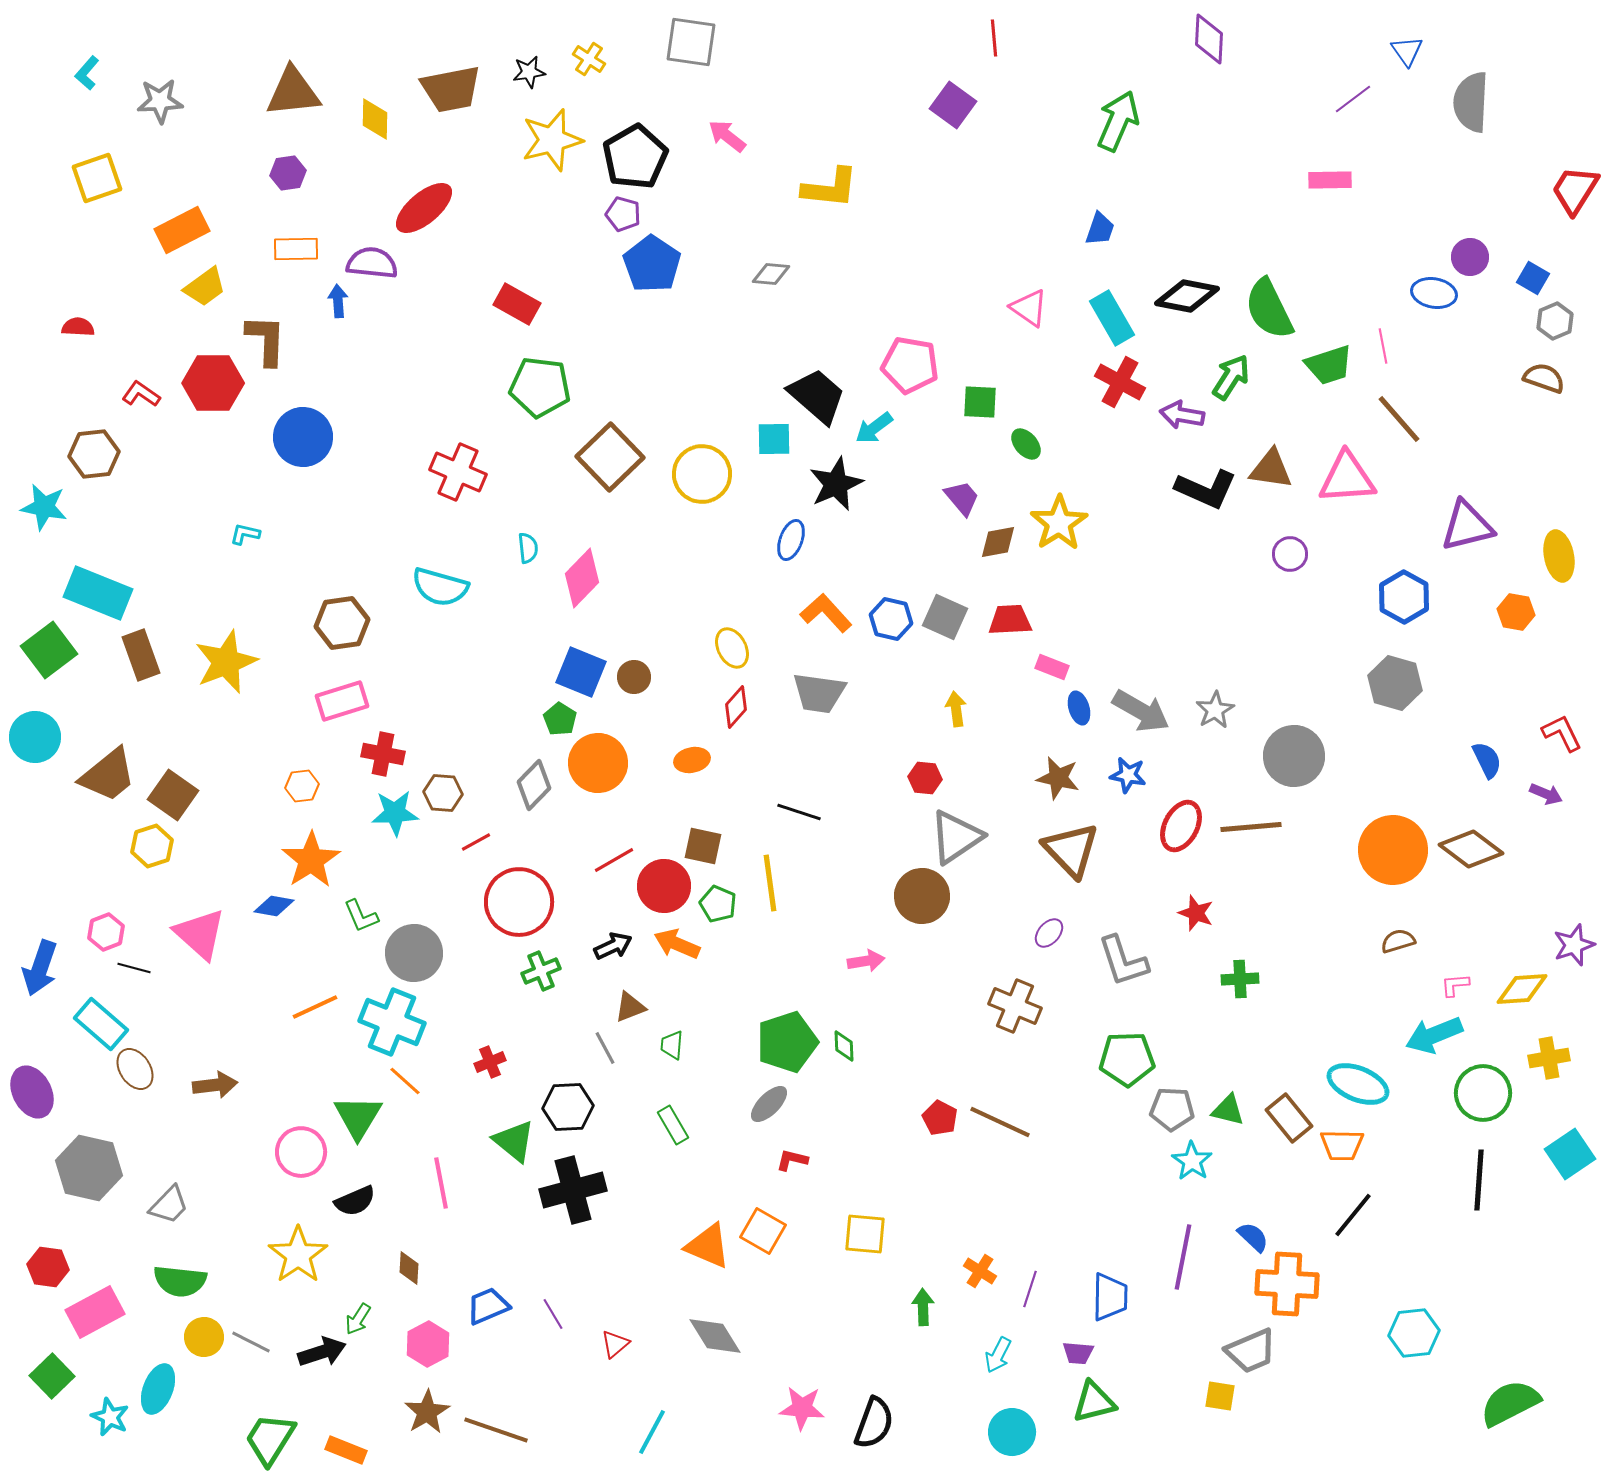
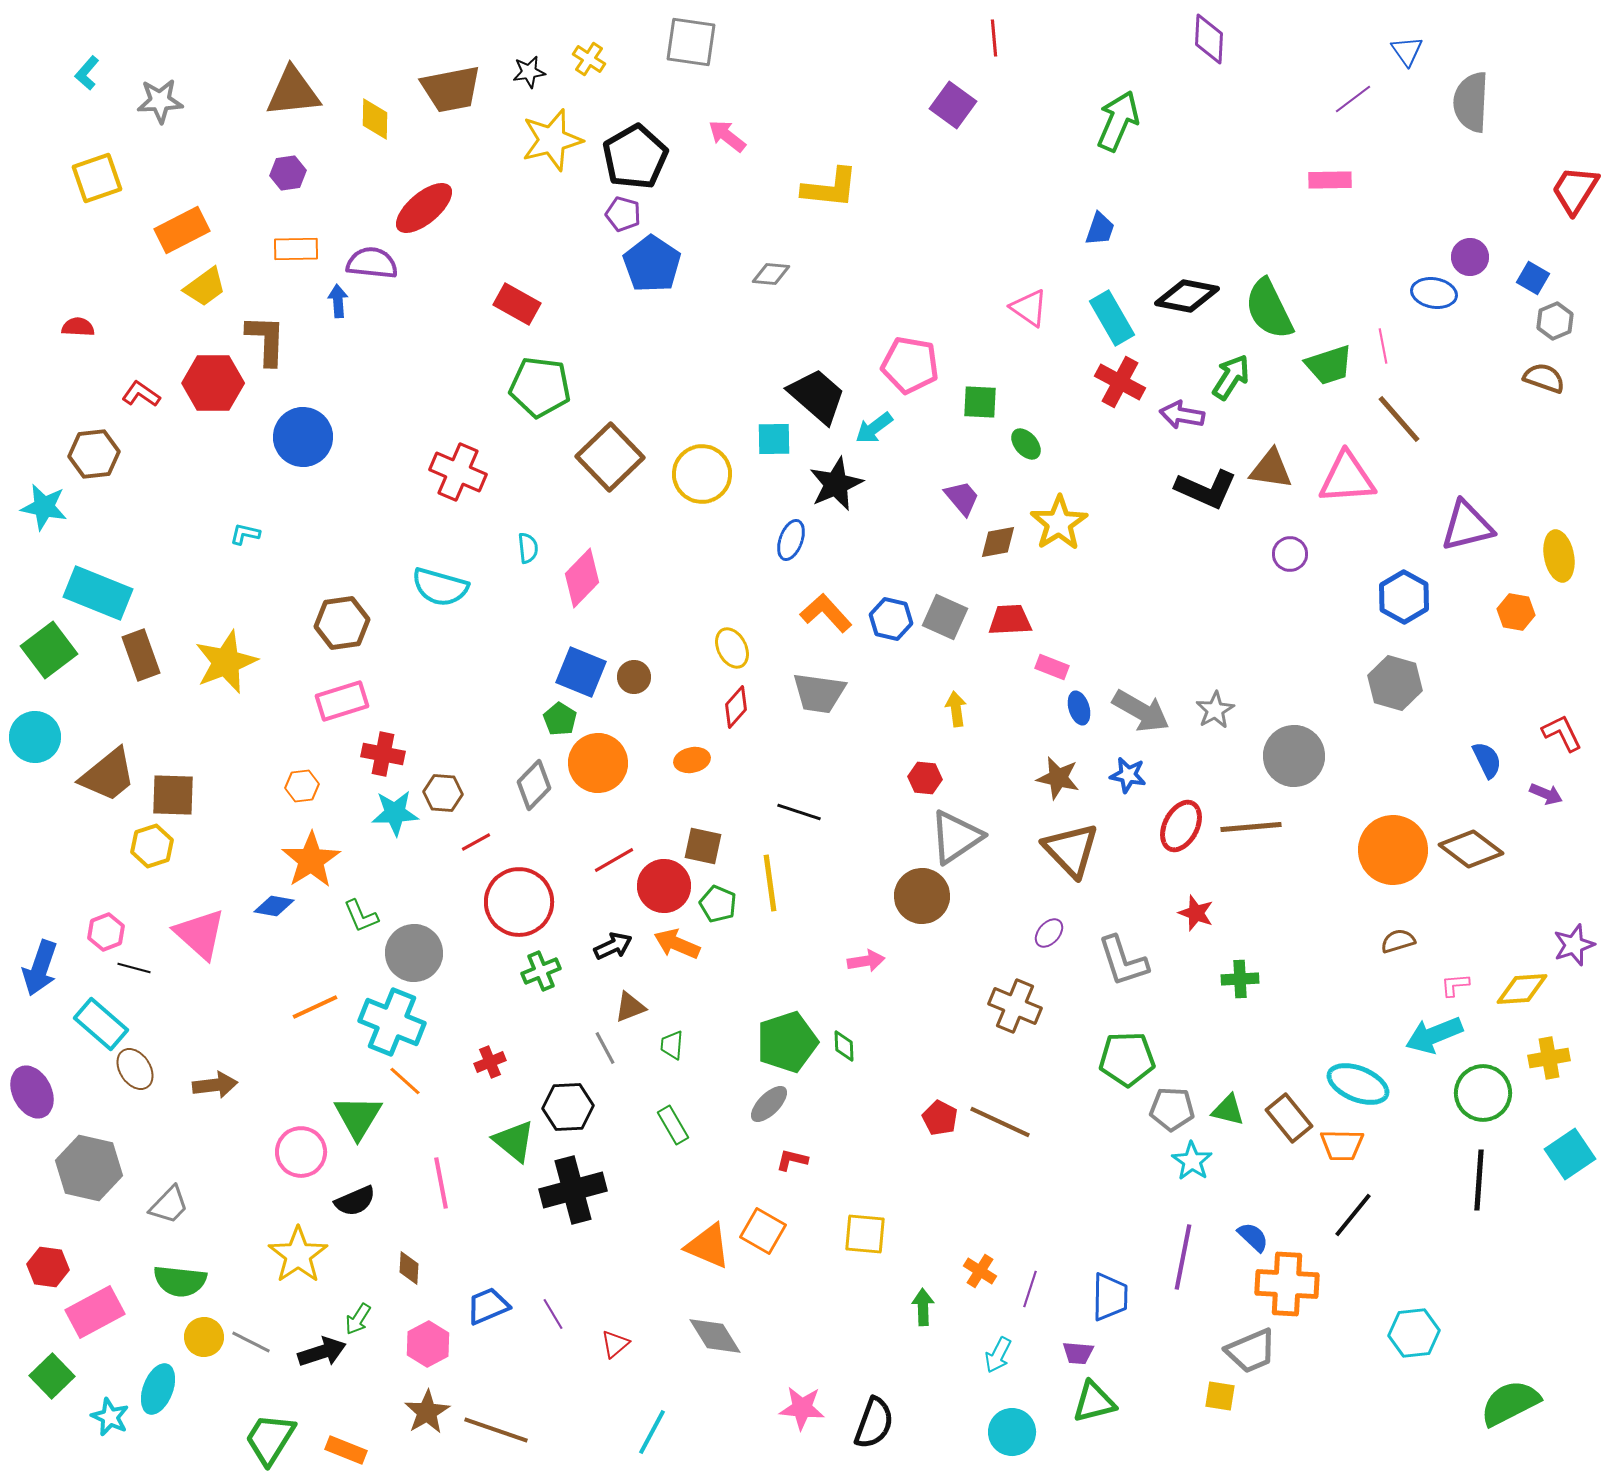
brown square at (173, 795): rotated 33 degrees counterclockwise
